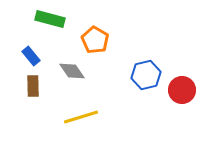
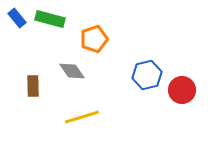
orange pentagon: moved 1 px left, 1 px up; rotated 24 degrees clockwise
blue rectangle: moved 14 px left, 38 px up
blue hexagon: moved 1 px right
yellow line: moved 1 px right
